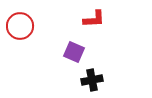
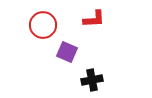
red circle: moved 23 px right, 1 px up
purple square: moved 7 px left
